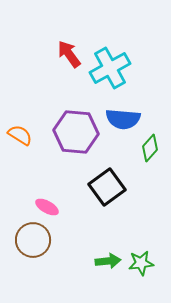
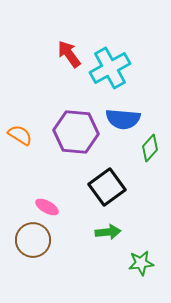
green arrow: moved 29 px up
